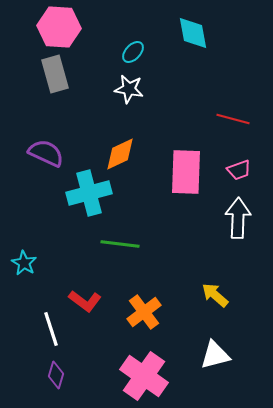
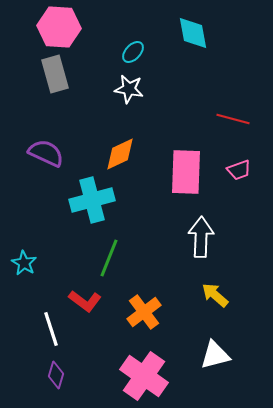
cyan cross: moved 3 px right, 7 px down
white arrow: moved 37 px left, 19 px down
green line: moved 11 px left, 14 px down; rotated 75 degrees counterclockwise
